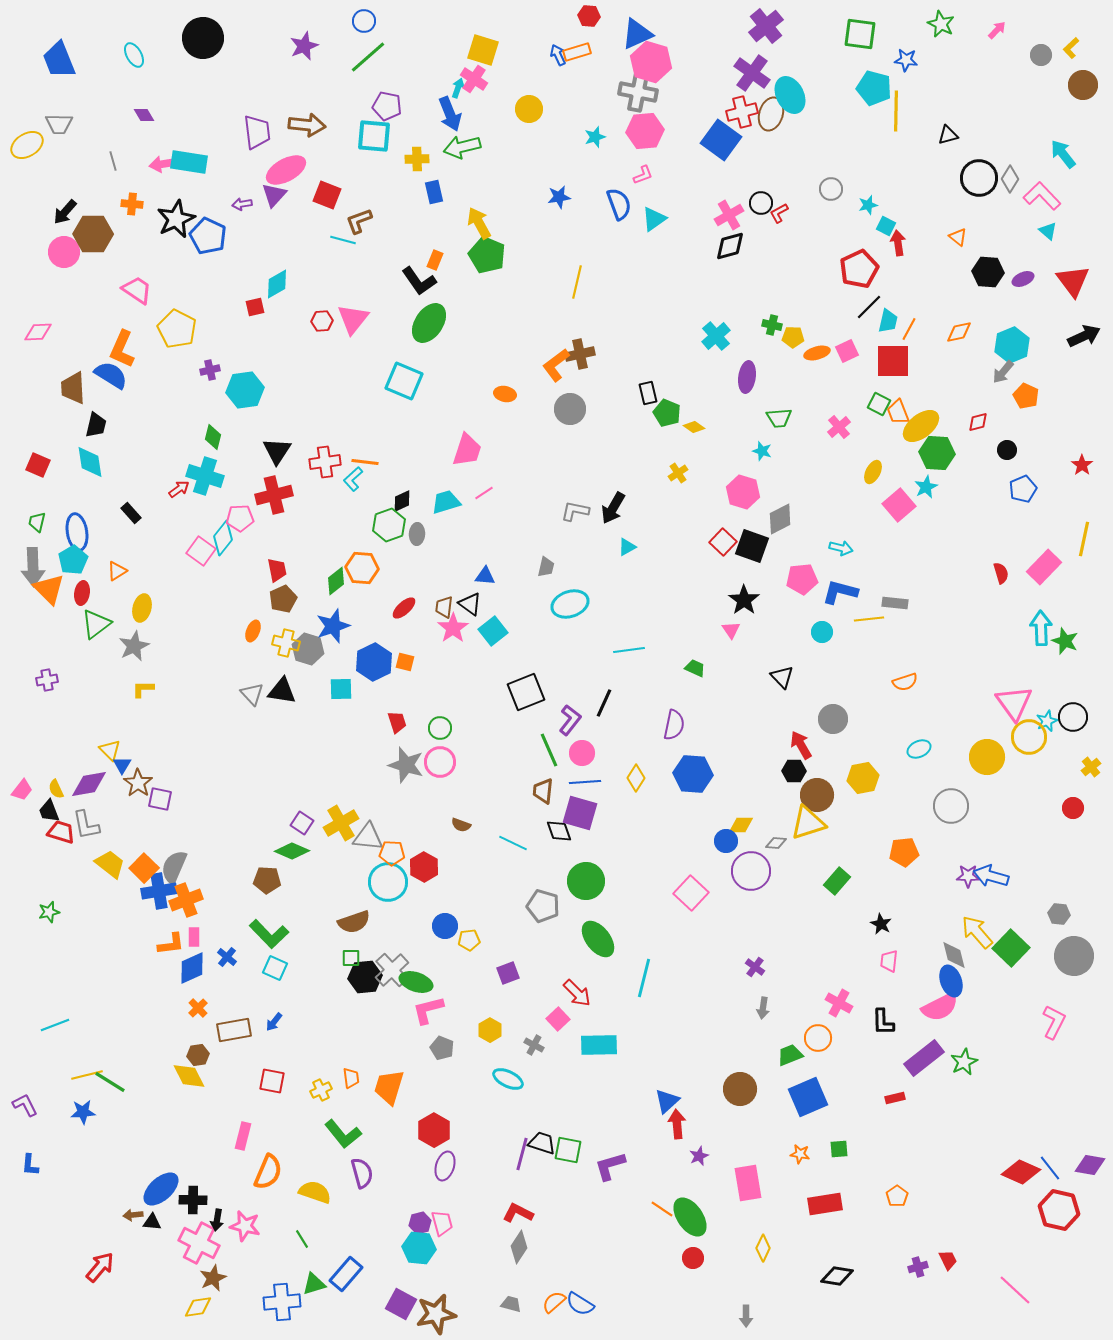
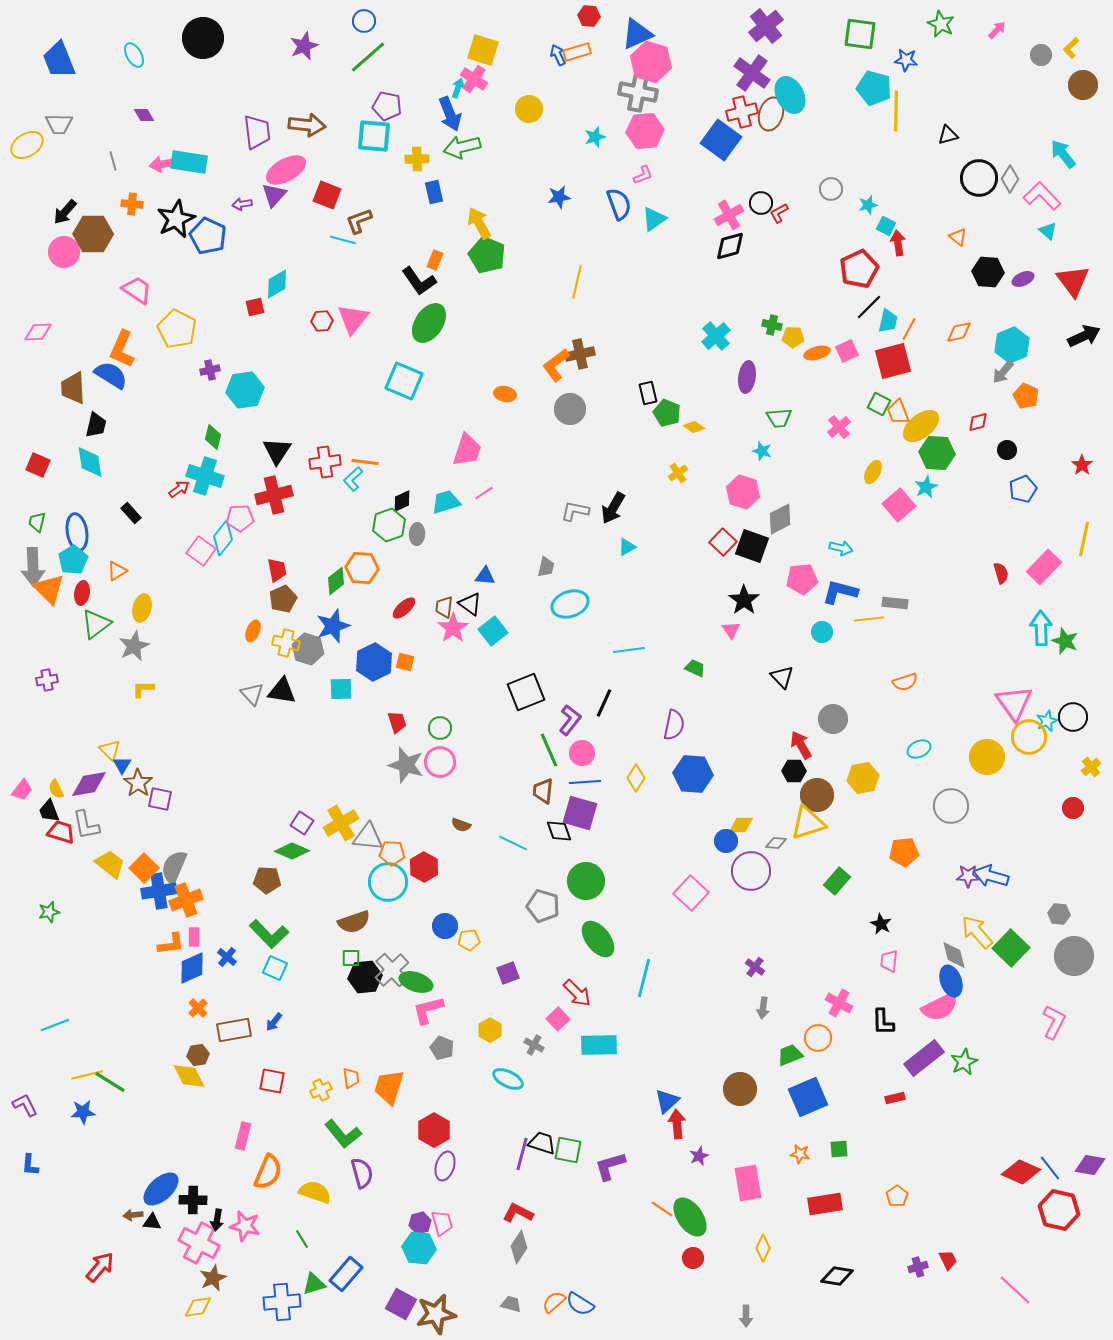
red square at (893, 361): rotated 15 degrees counterclockwise
